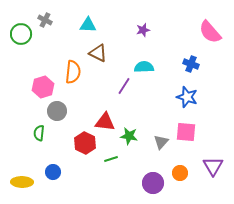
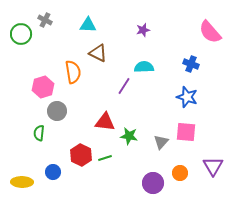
orange semicircle: rotated 15 degrees counterclockwise
red hexagon: moved 4 px left, 12 px down
green line: moved 6 px left, 1 px up
